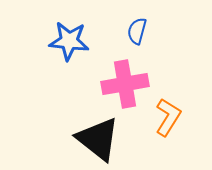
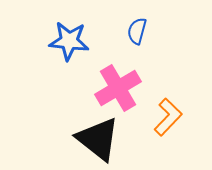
pink cross: moved 7 px left, 4 px down; rotated 21 degrees counterclockwise
orange L-shape: rotated 12 degrees clockwise
